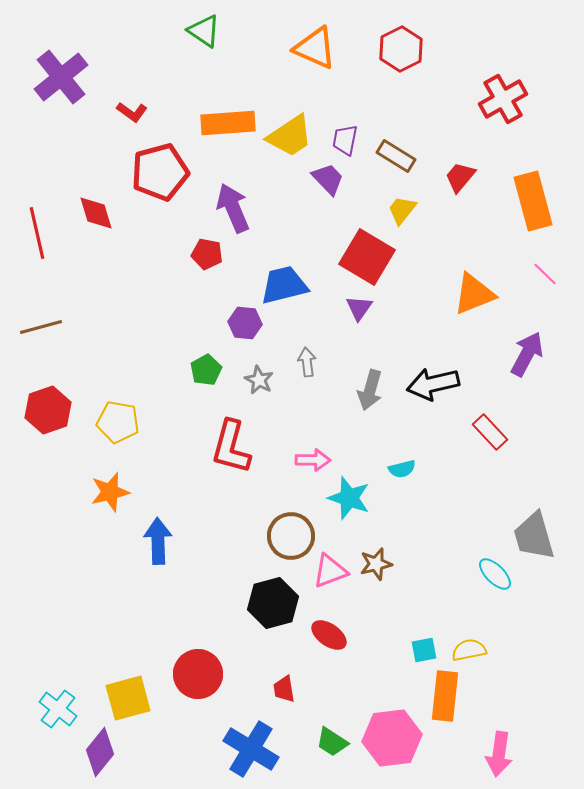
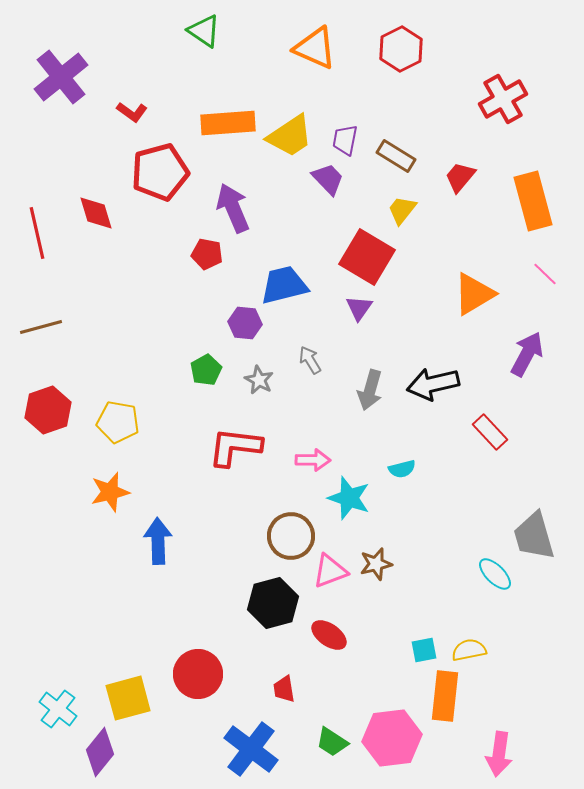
orange triangle at (474, 294): rotated 9 degrees counterclockwise
gray arrow at (307, 362): moved 3 px right, 2 px up; rotated 24 degrees counterclockwise
red L-shape at (231, 447): moved 4 px right; rotated 82 degrees clockwise
blue cross at (251, 749): rotated 6 degrees clockwise
